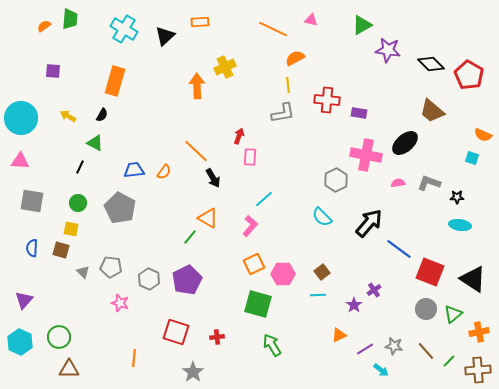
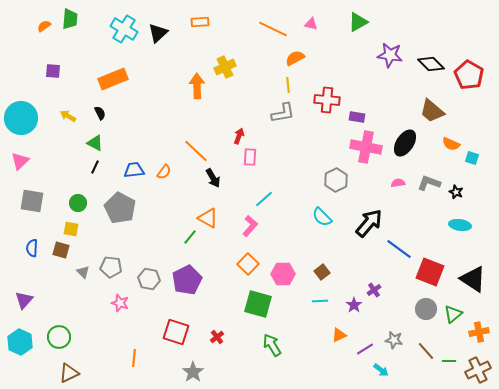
pink triangle at (311, 20): moved 4 px down
green triangle at (362, 25): moved 4 px left, 3 px up
black triangle at (165, 36): moved 7 px left, 3 px up
purple star at (388, 50): moved 2 px right, 5 px down
orange rectangle at (115, 81): moved 2 px left, 2 px up; rotated 52 degrees clockwise
purple rectangle at (359, 113): moved 2 px left, 4 px down
black semicircle at (102, 115): moved 2 px left, 2 px up; rotated 56 degrees counterclockwise
orange semicircle at (483, 135): moved 32 px left, 9 px down
black ellipse at (405, 143): rotated 16 degrees counterclockwise
pink cross at (366, 155): moved 8 px up
pink triangle at (20, 161): rotated 48 degrees counterclockwise
black line at (80, 167): moved 15 px right
black star at (457, 197): moved 1 px left, 5 px up; rotated 24 degrees clockwise
orange square at (254, 264): moved 6 px left; rotated 20 degrees counterclockwise
gray hexagon at (149, 279): rotated 15 degrees counterclockwise
cyan line at (318, 295): moved 2 px right, 6 px down
red cross at (217, 337): rotated 32 degrees counterclockwise
gray star at (394, 346): moved 6 px up
green line at (449, 361): rotated 48 degrees clockwise
brown triangle at (69, 369): moved 4 px down; rotated 25 degrees counterclockwise
brown cross at (478, 370): rotated 20 degrees counterclockwise
